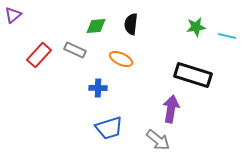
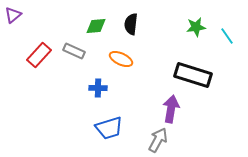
cyan line: rotated 42 degrees clockwise
gray rectangle: moved 1 px left, 1 px down
gray arrow: rotated 100 degrees counterclockwise
